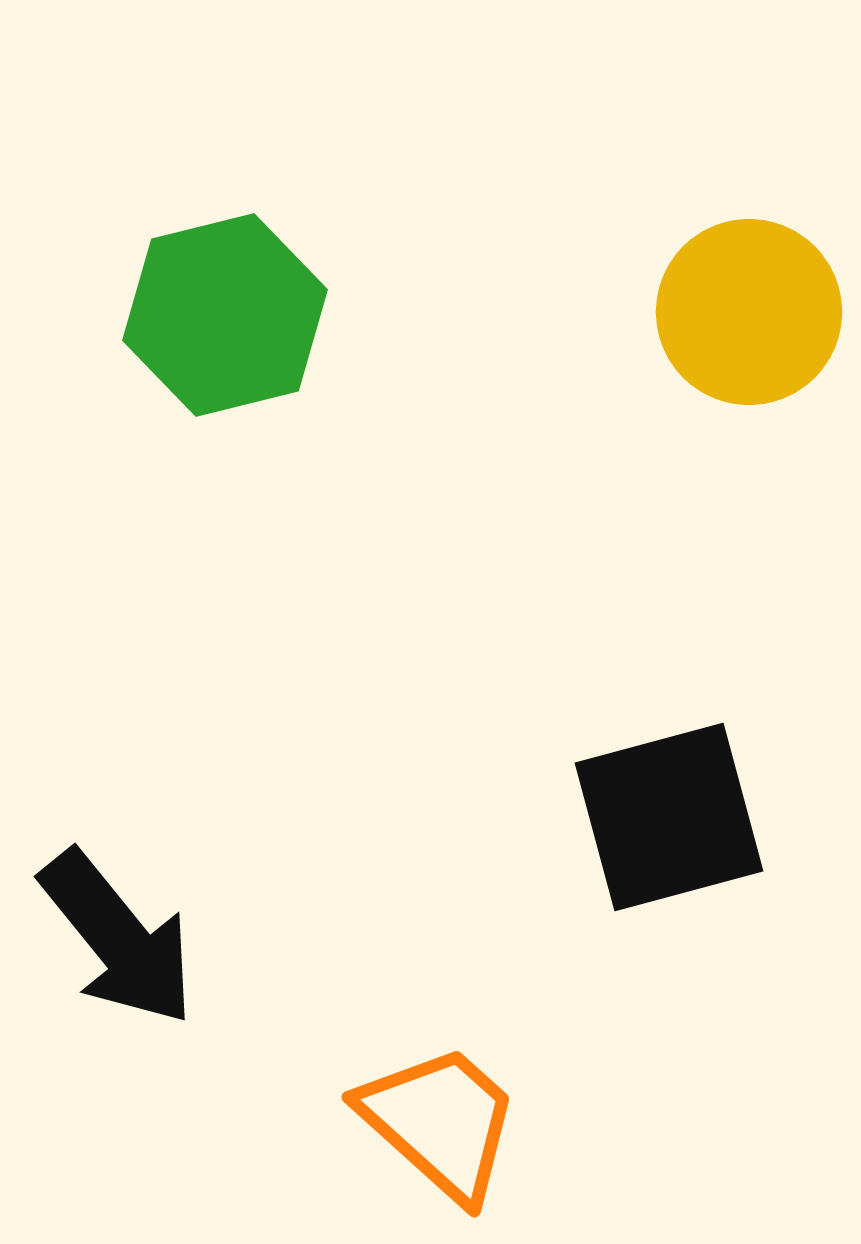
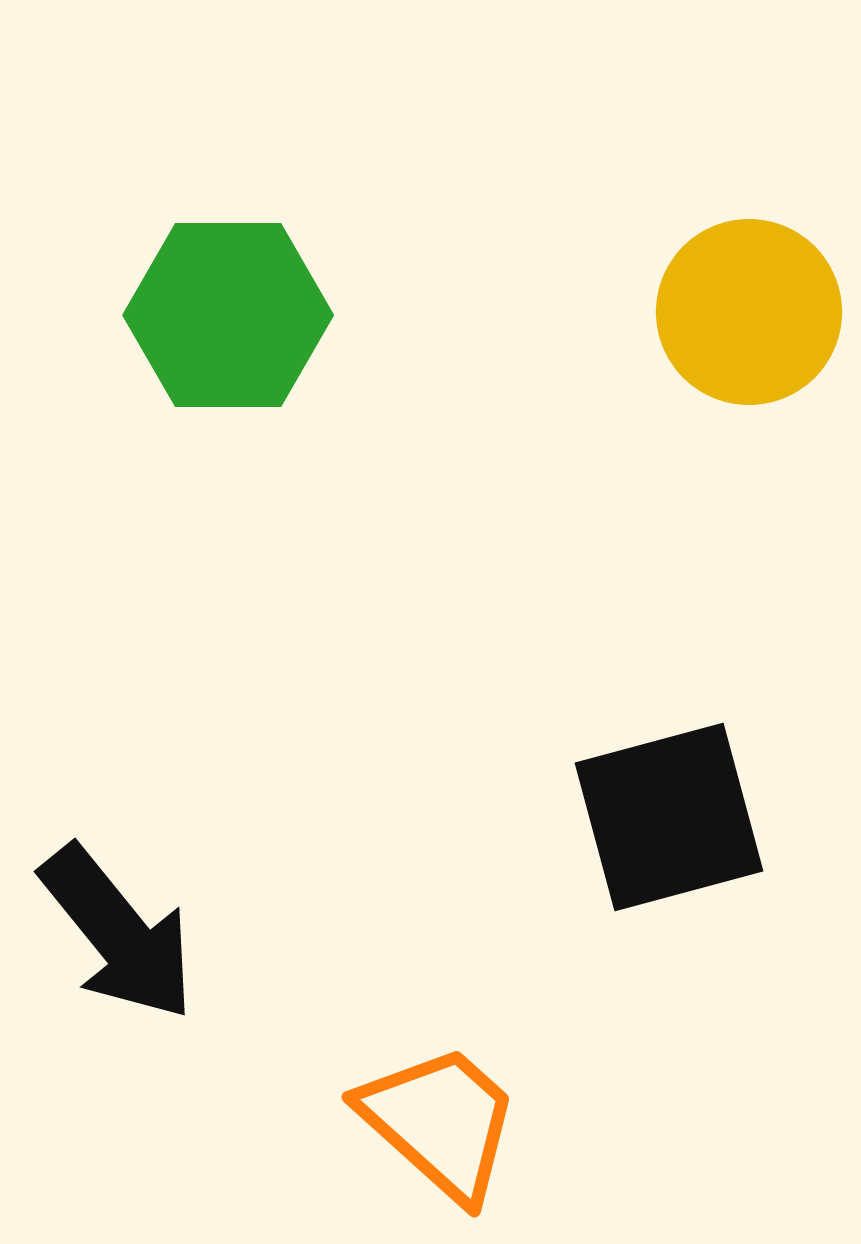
green hexagon: moved 3 px right; rotated 14 degrees clockwise
black arrow: moved 5 px up
